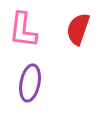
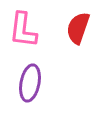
red semicircle: moved 1 px up
